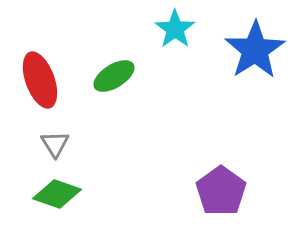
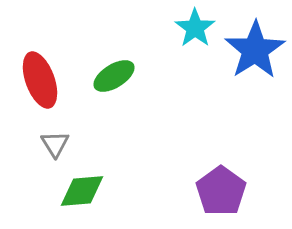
cyan star: moved 20 px right, 1 px up
green diamond: moved 25 px right, 3 px up; rotated 24 degrees counterclockwise
